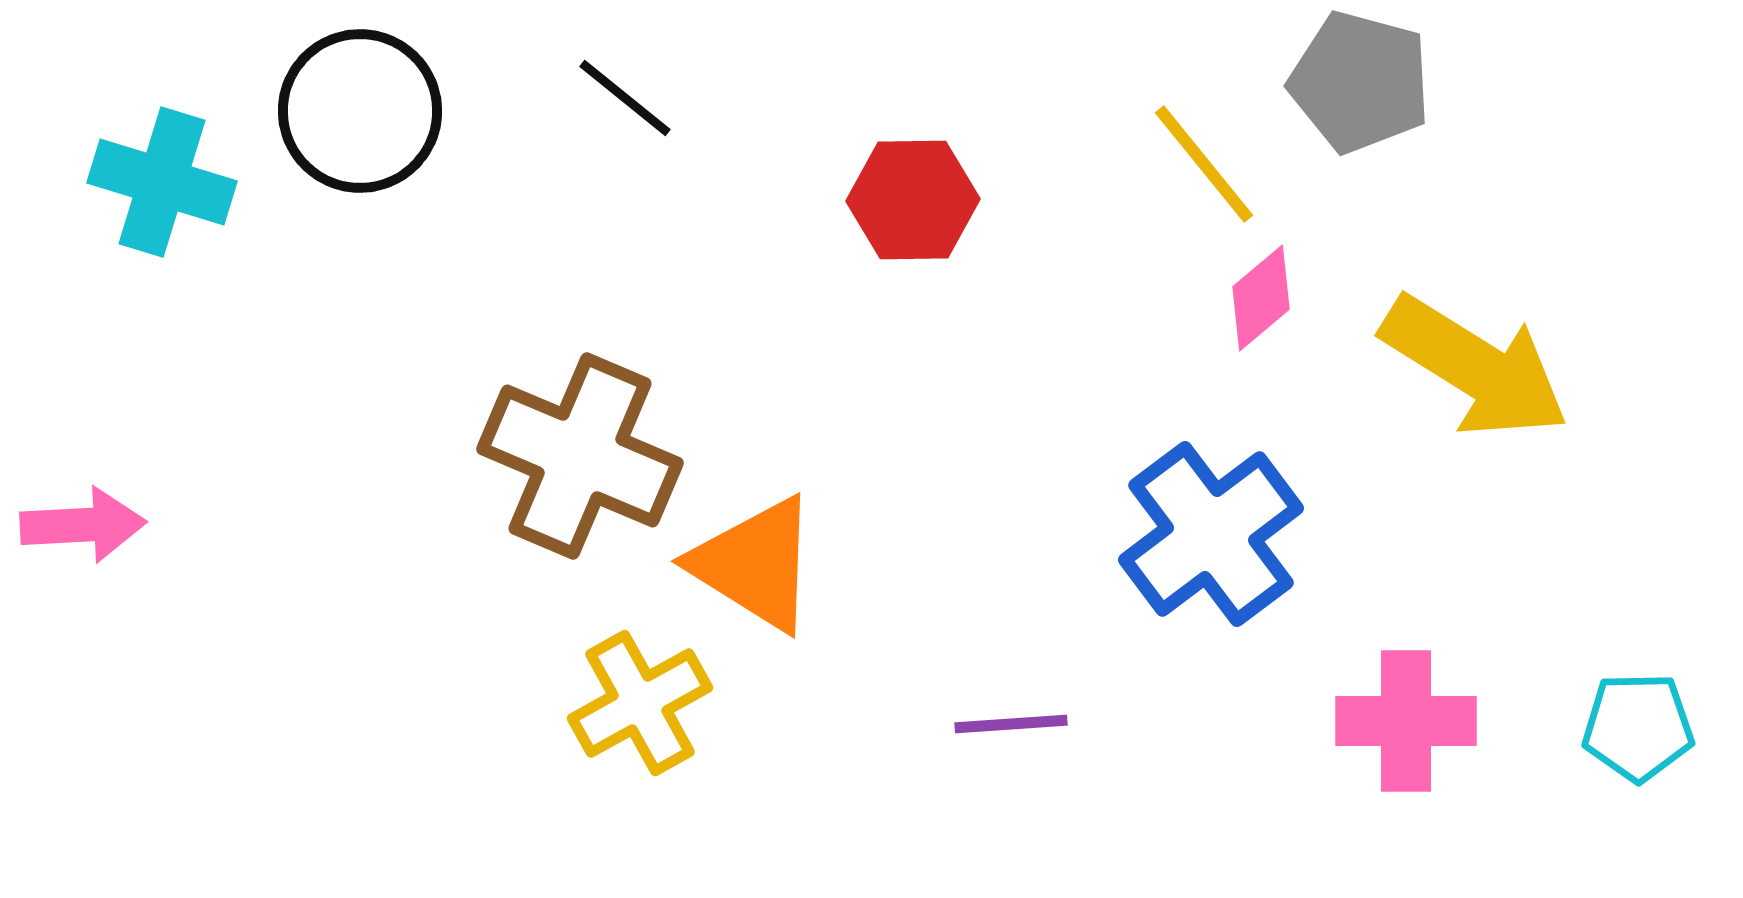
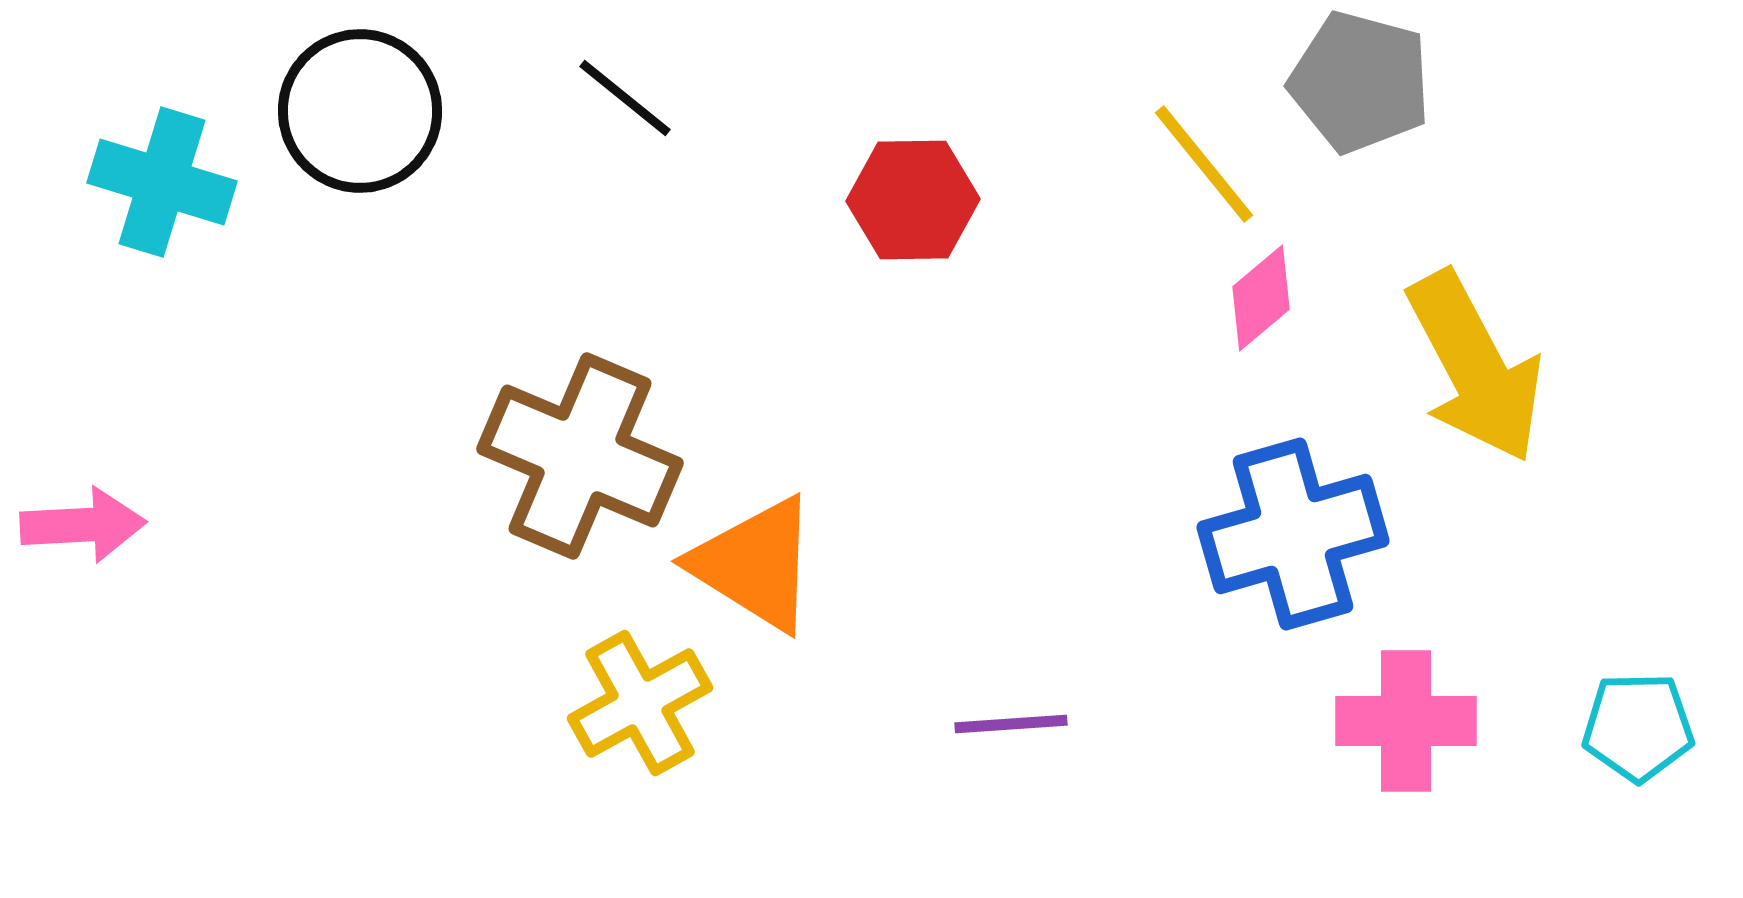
yellow arrow: rotated 30 degrees clockwise
blue cross: moved 82 px right; rotated 21 degrees clockwise
